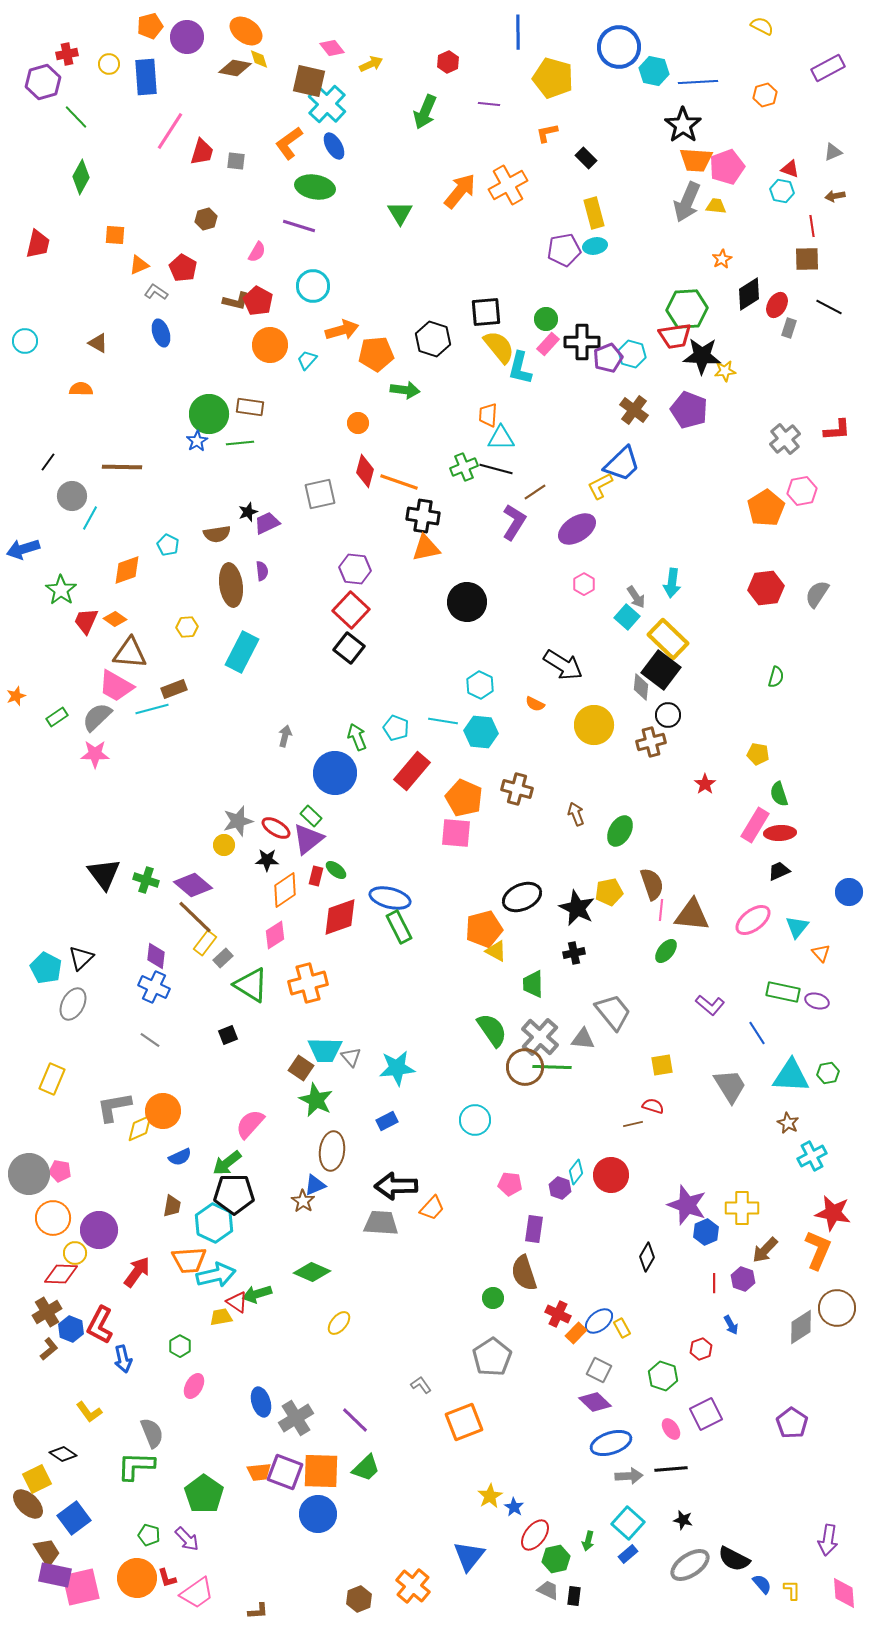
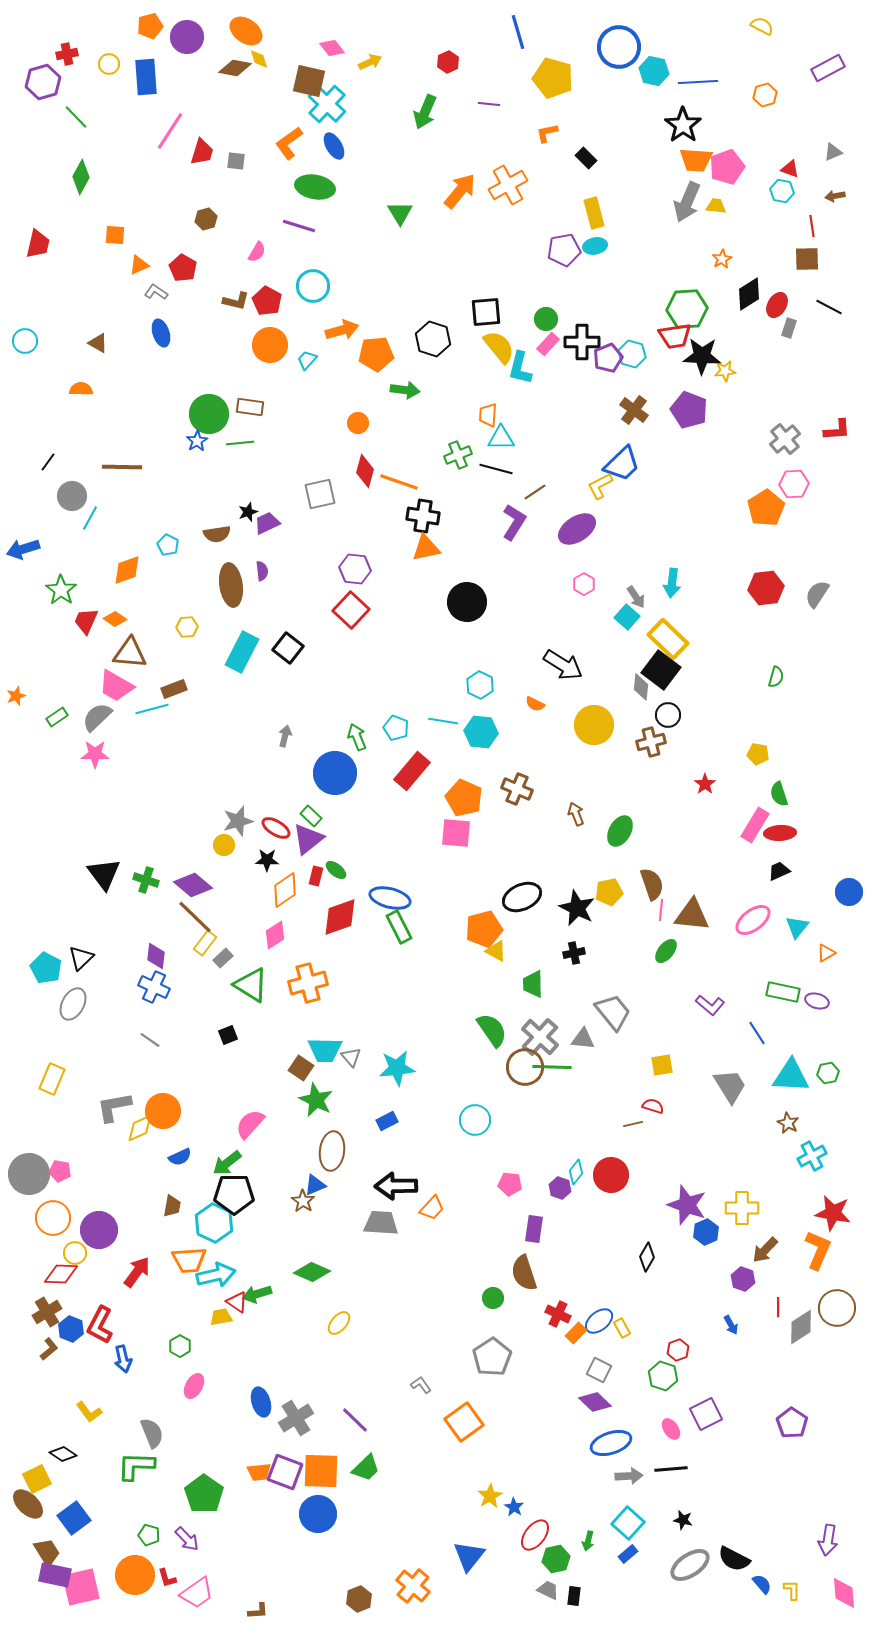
blue line at (518, 32): rotated 16 degrees counterclockwise
yellow arrow at (371, 64): moved 1 px left, 2 px up
red pentagon at (258, 301): moved 9 px right
green cross at (464, 467): moved 6 px left, 12 px up
pink hexagon at (802, 491): moved 8 px left, 7 px up; rotated 8 degrees clockwise
black square at (349, 648): moved 61 px left
brown cross at (517, 789): rotated 8 degrees clockwise
orange triangle at (821, 953): moved 5 px right; rotated 42 degrees clockwise
red line at (714, 1283): moved 64 px right, 24 px down
red hexagon at (701, 1349): moved 23 px left, 1 px down
orange square at (464, 1422): rotated 15 degrees counterclockwise
orange circle at (137, 1578): moved 2 px left, 3 px up
